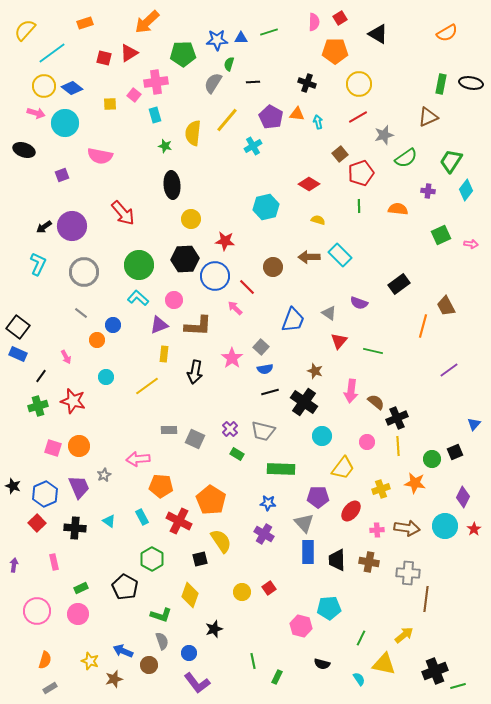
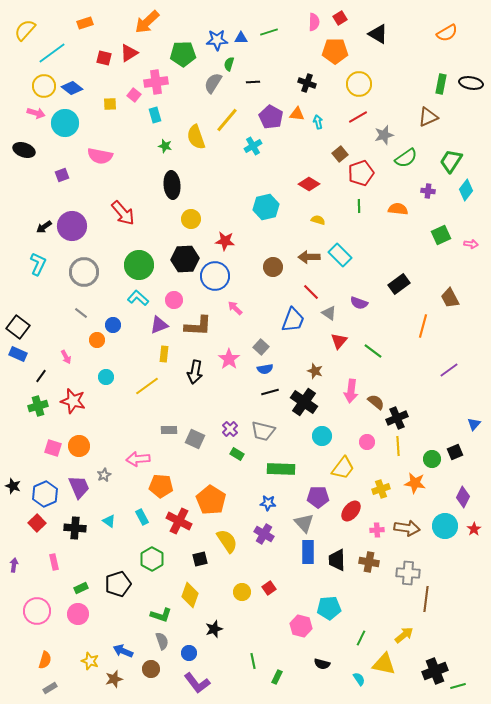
yellow semicircle at (193, 133): moved 3 px right, 4 px down; rotated 25 degrees counterclockwise
red line at (247, 287): moved 64 px right, 5 px down
brown trapezoid at (446, 306): moved 4 px right, 8 px up
green line at (373, 351): rotated 24 degrees clockwise
pink star at (232, 358): moved 3 px left, 1 px down
yellow semicircle at (221, 541): moved 6 px right
black pentagon at (125, 587): moved 7 px left, 3 px up; rotated 25 degrees clockwise
brown circle at (149, 665): moved 2 px right, 4 px down
